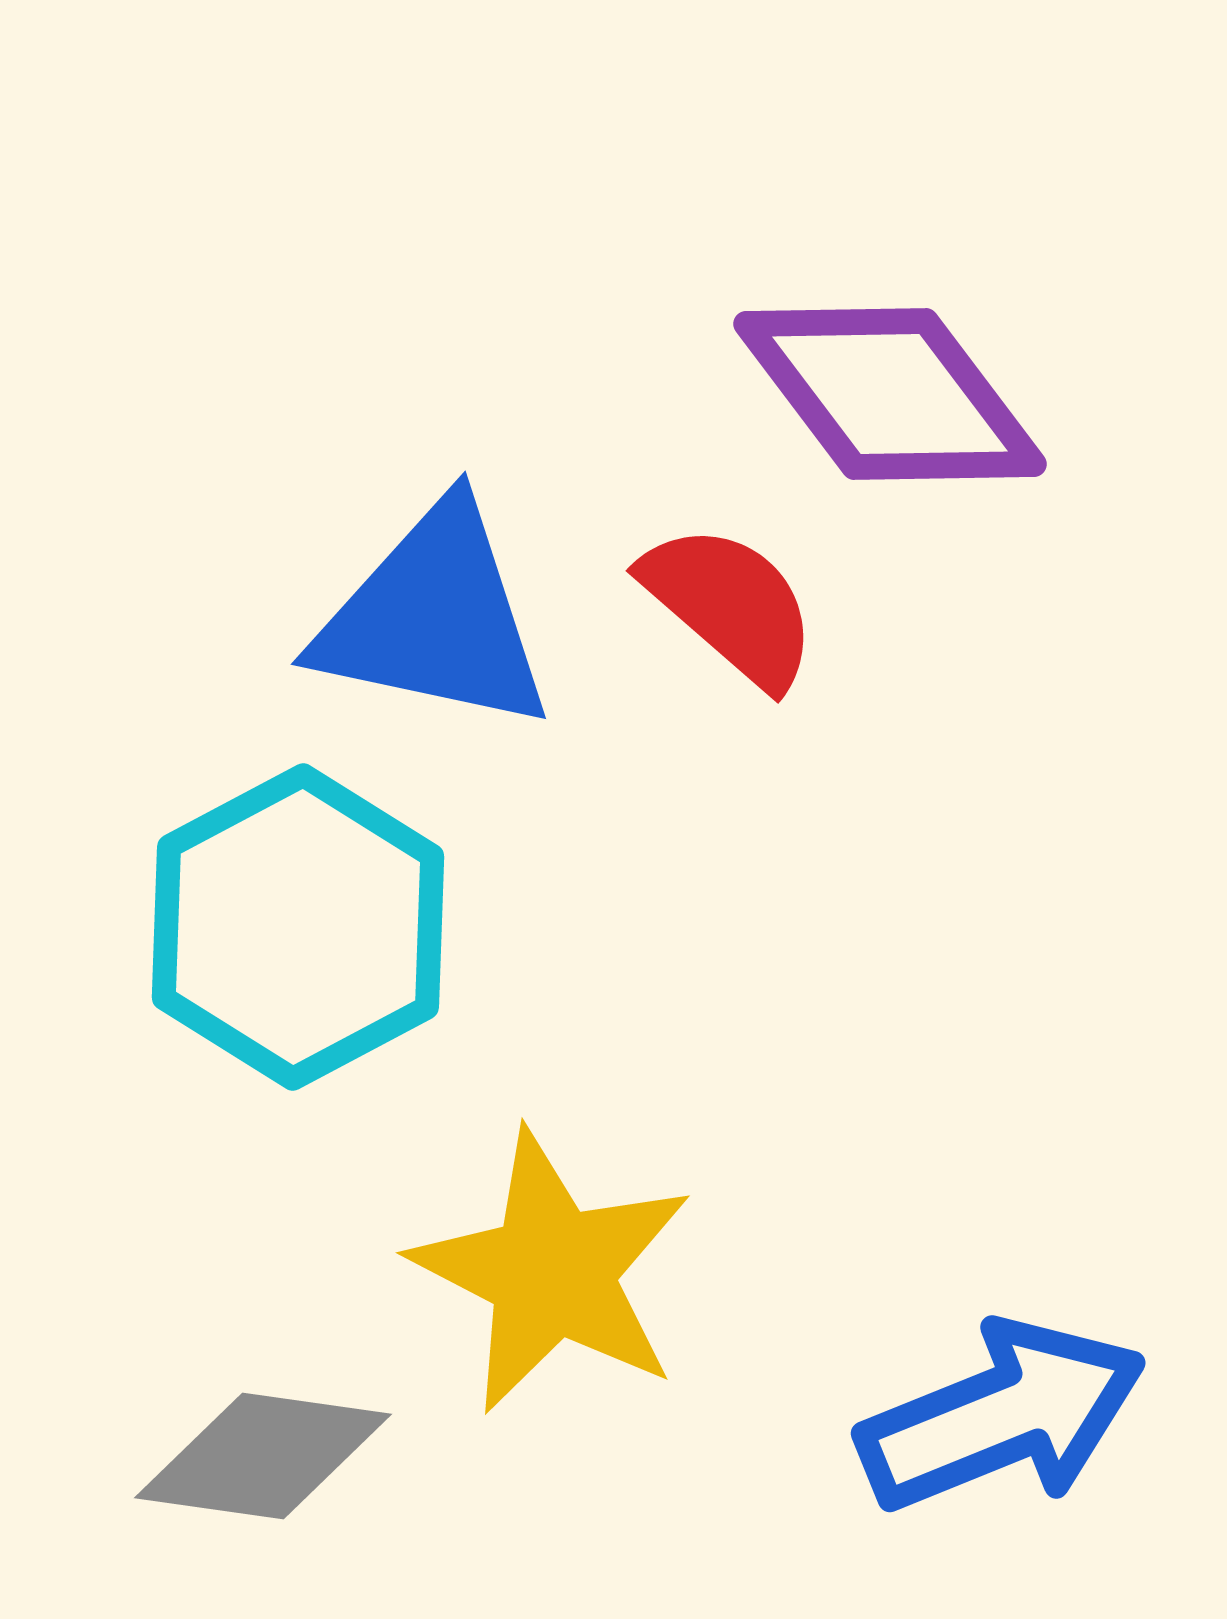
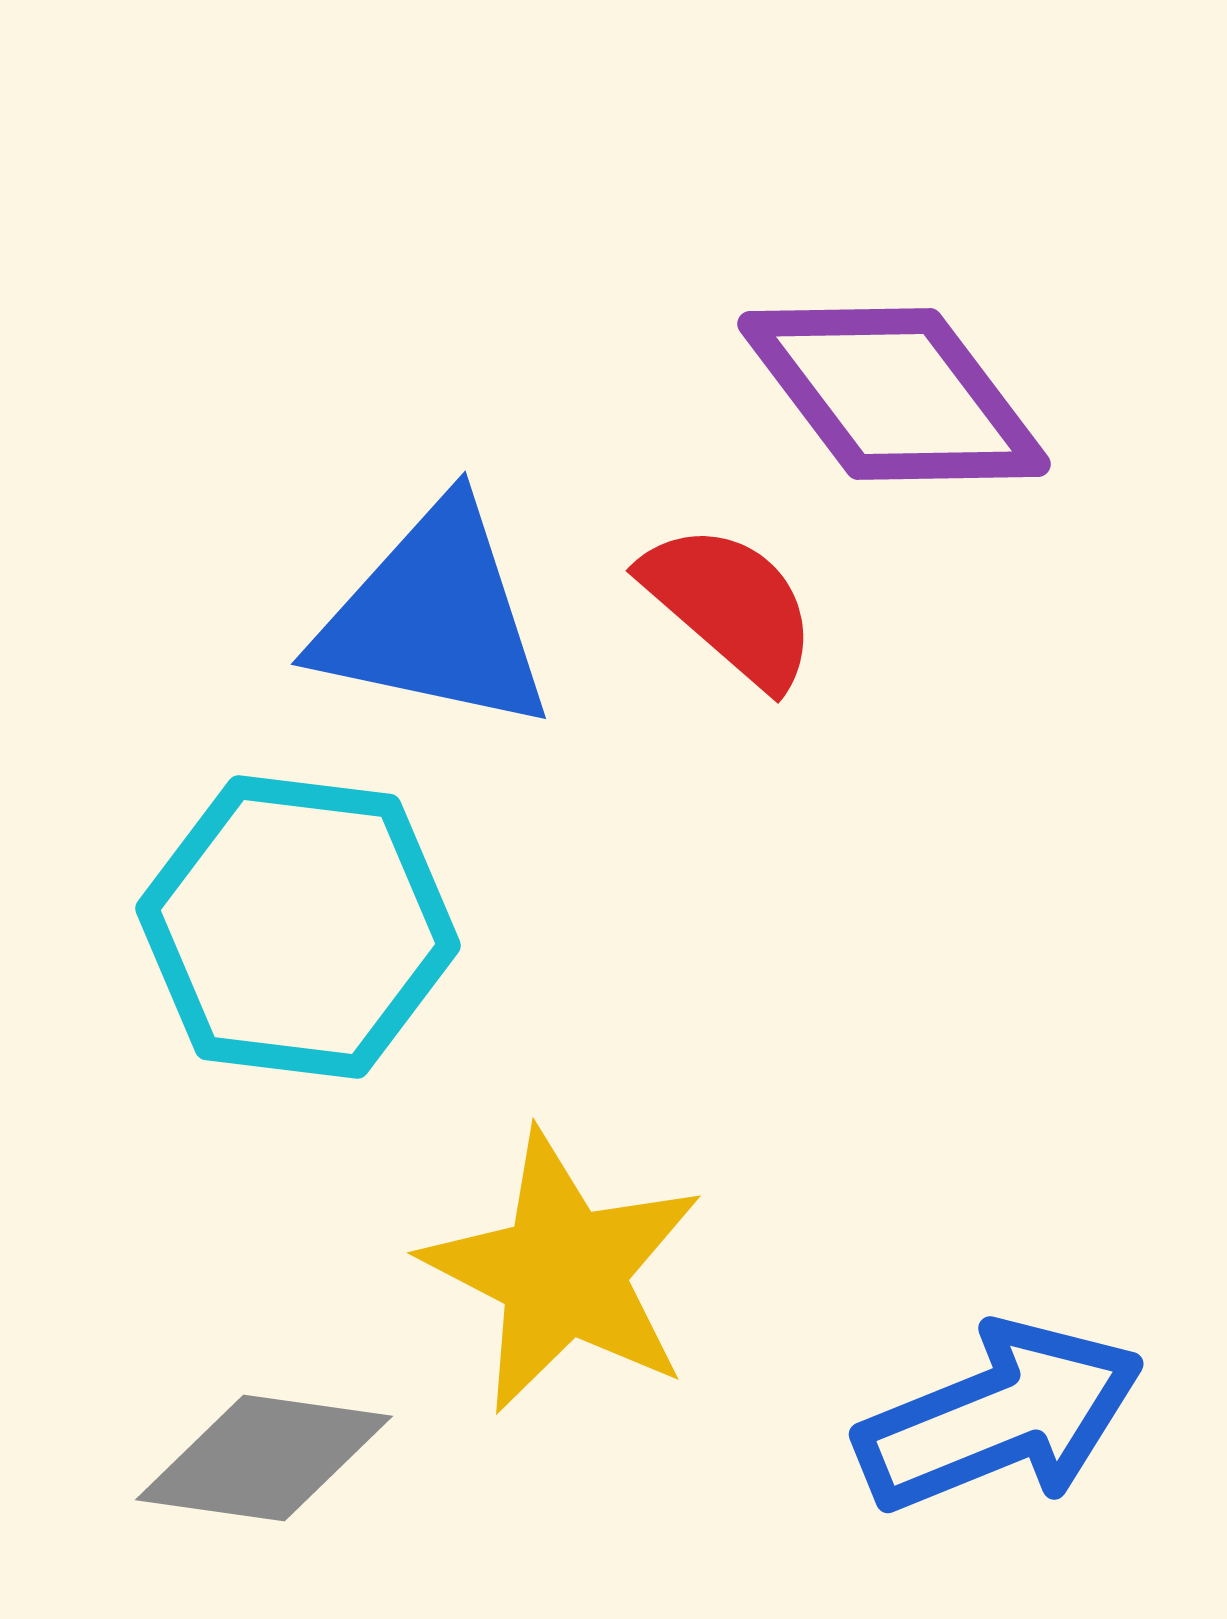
purple diamond: moved 4 px right
cyan hexagon: rotated 25 degrees counterclockwise
yellow star: moved 11 px right
blue arrow: moved 2 px left, 1 px down
gray diamond: moved 1 px right, 2 px down
